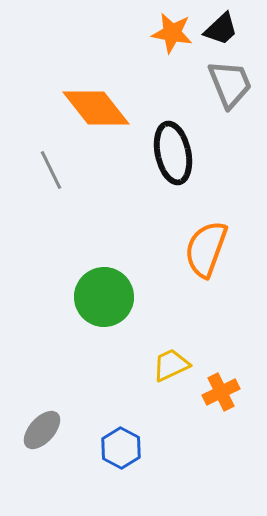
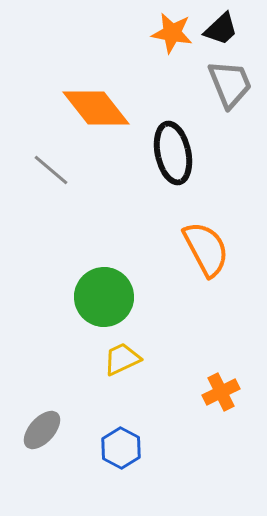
gray line: rotated 24 degrees counterclockwise
orange semicircle: rotated 132 degrees clockwise
yellow trapezoid: moved 49 px left, 6 px up
